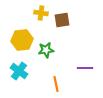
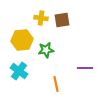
yellow cross: moved 5 px down
